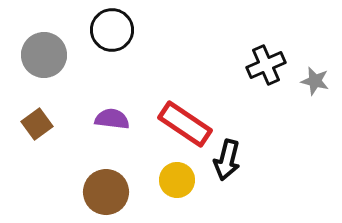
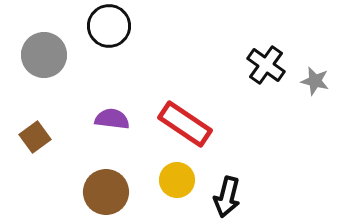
black circle: moved 3 px left, 4 px up
black cross: rotated 30 degrees counterclockwise
brown square: moved 2 px left, 13 px down
black arrow: moved 37 px down
